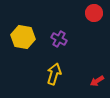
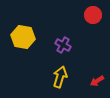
red circle: moved 1 px left, 2 px down
purple cross: moved 4 px right, 6 px down
yellow arrow: moved 6 px right, 3 px down
